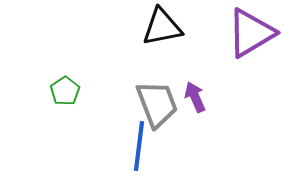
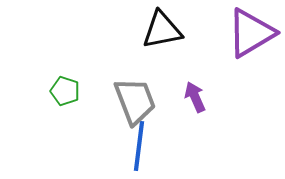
black triangle: moved 3 px down
green pentagon: rotated 20 degrees counterclockwise
gray trapezoid: moved 22 px left, 3 px up
